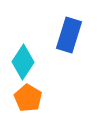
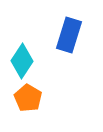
cyan diamond: moved 1 px left, 1 px up
